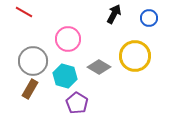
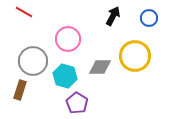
black arrow: moved 1 px left, 2 px down
gray diamond: moved 1 px right; rotated 30 degrees counterclockwise
brown rectangle: moved 10 px left, 1 px down; rotated 12 degrees counterclockwise
